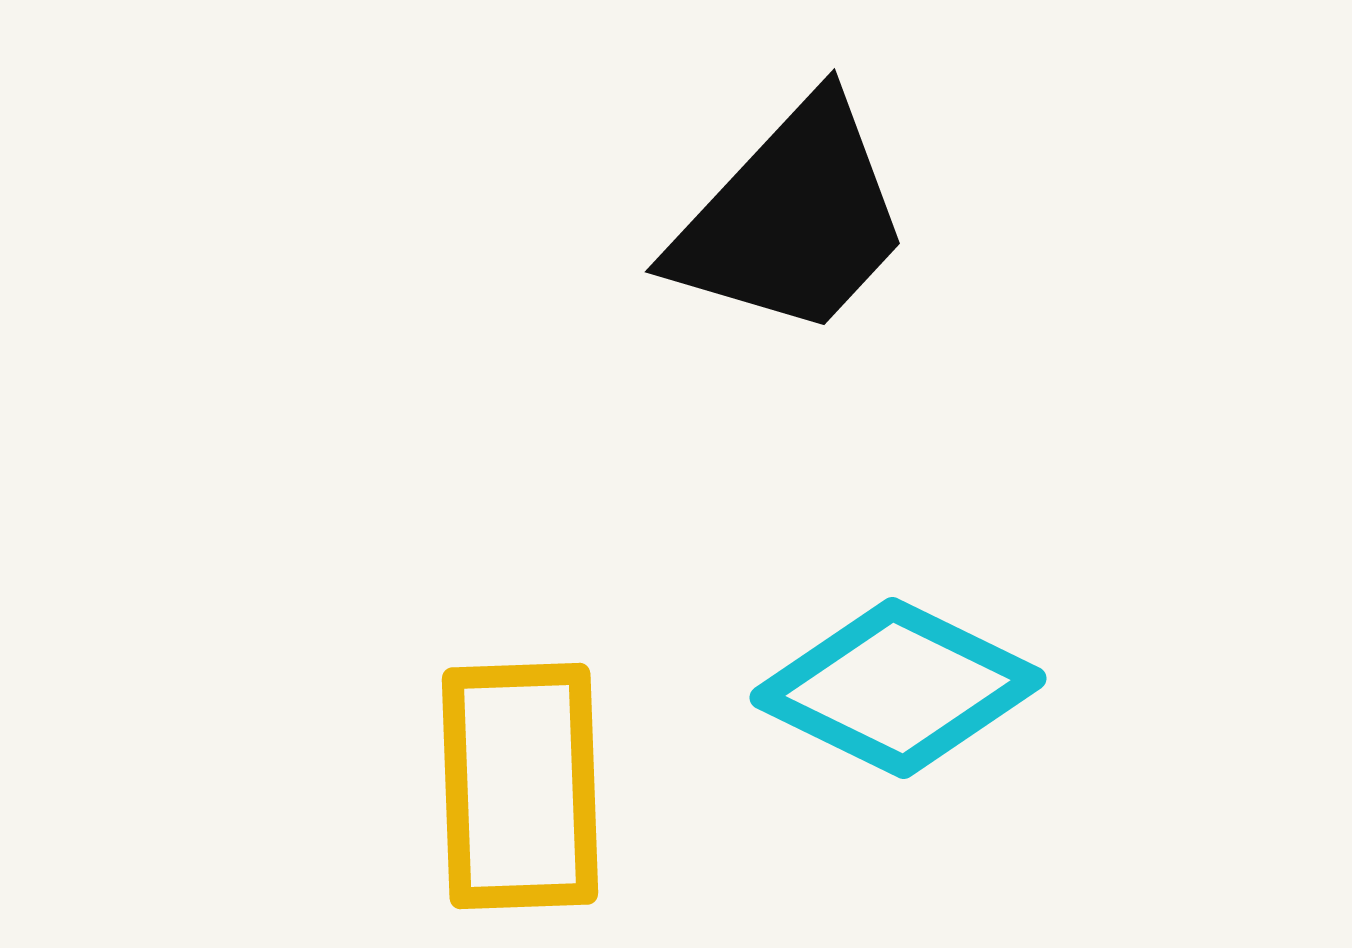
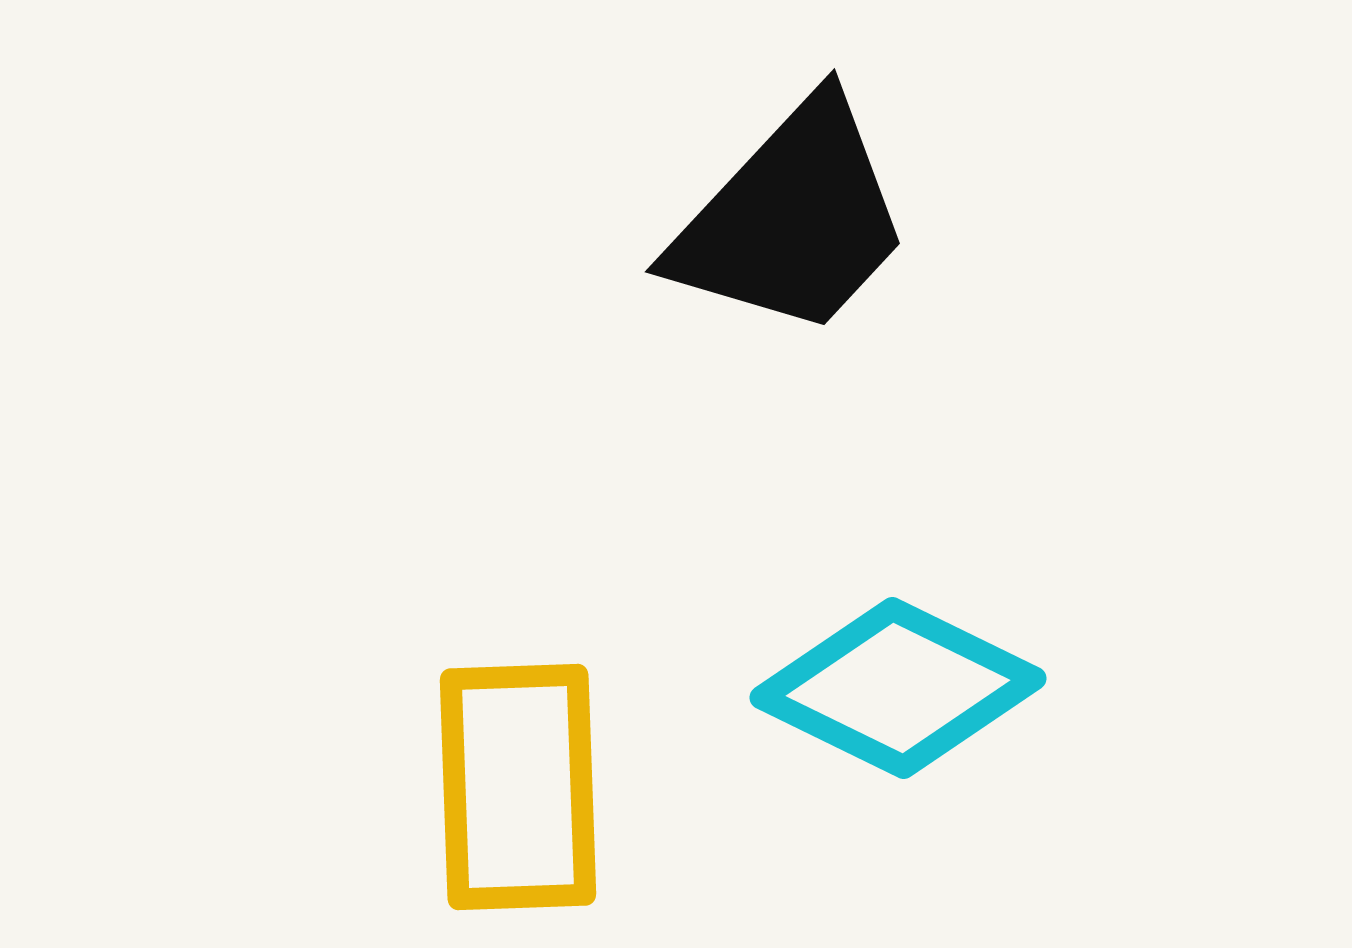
yellow rectangle: moved 2 px left, 1 px down
